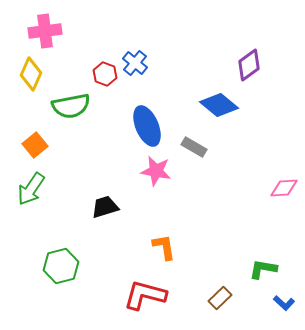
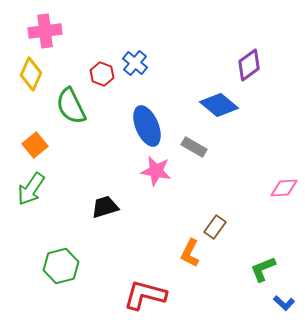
red hexagon: moved 3 px left
green semicircle: rotated 75 degrees clockwise
orange L-shape: moved 26 px right, 6 px down; rotated 144 degrees counterclockwise
green L-shape: rotated 32 degrees counterclockwise
brown rectangle: moved 5 px left, 71 px up; rotated 10 degrees counterclockwise
